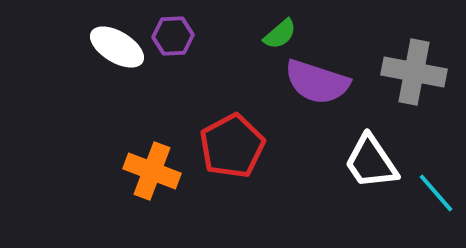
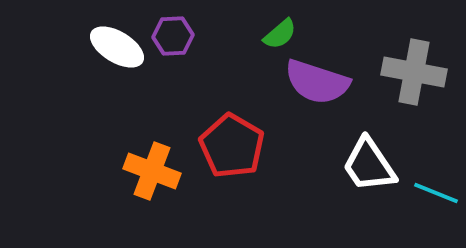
red pentagon: rotated 14 degrees counterclockwise
white trapezoid: moved 2 px left, 3 px down
cyan line: rotated 27 degrees counterclockwise
